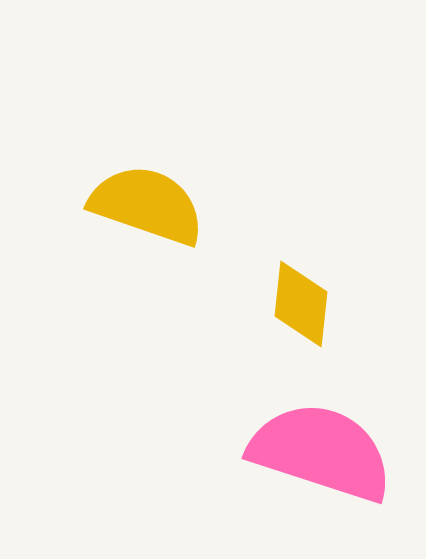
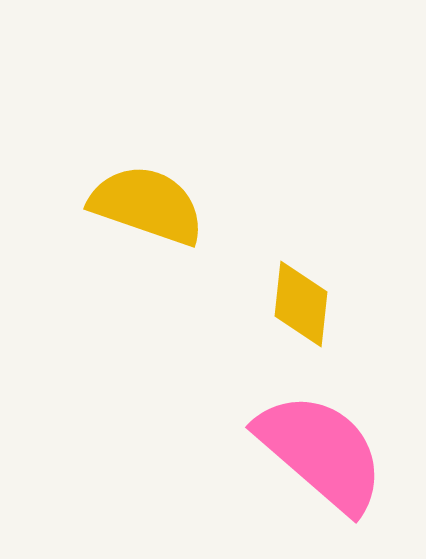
pink semicircle: rotated 23 degrees clockwise
